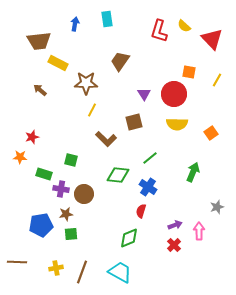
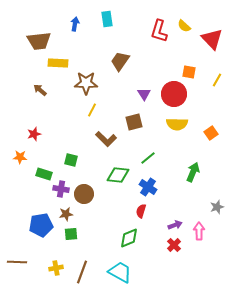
yellow rectangle at (58, 63): rotated 24 degrees counterclockwise
red star at (32, 137): moved 2 px right, 3 px up
green line at (150, 158): moved 2 px left
